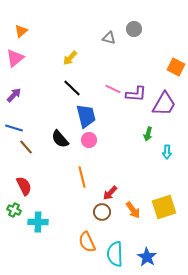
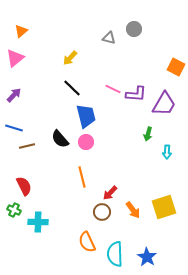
pink circle: moved 3 px left, 2 px down
brown line: moved 1 px right, 1 px up; rotated 63 degrees counterclockwise
